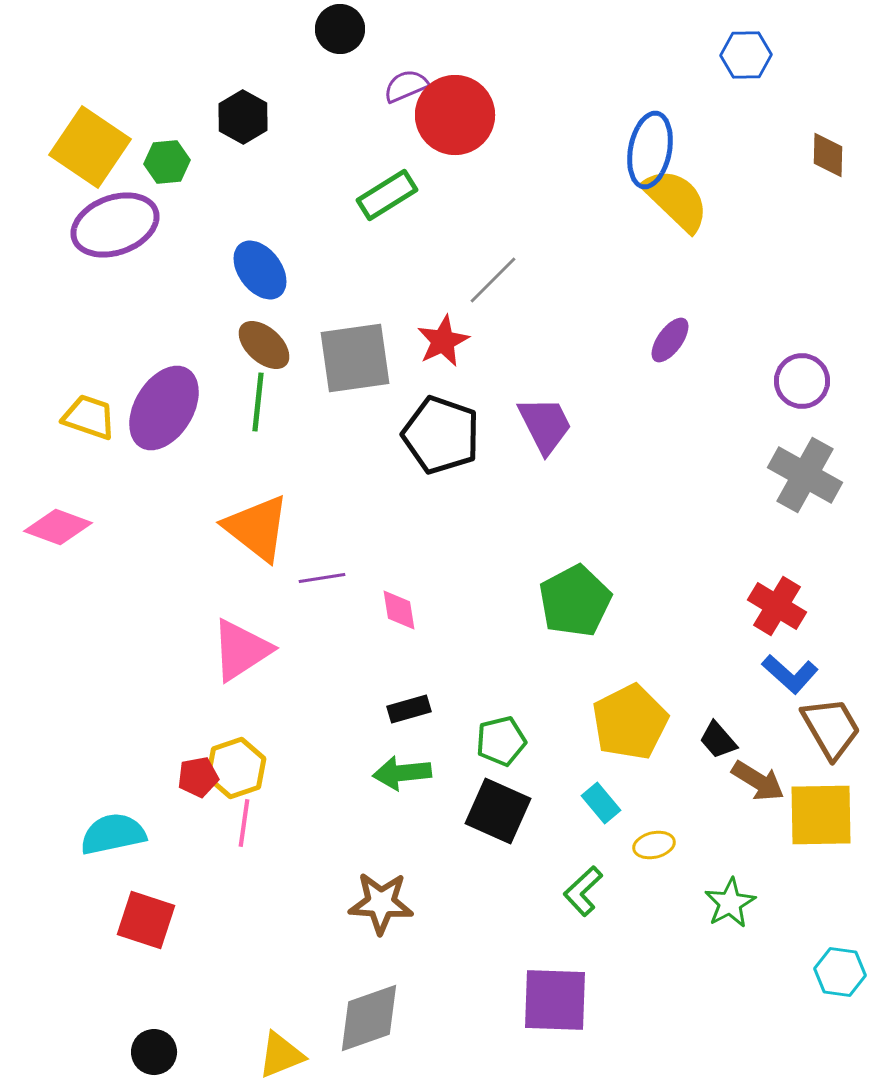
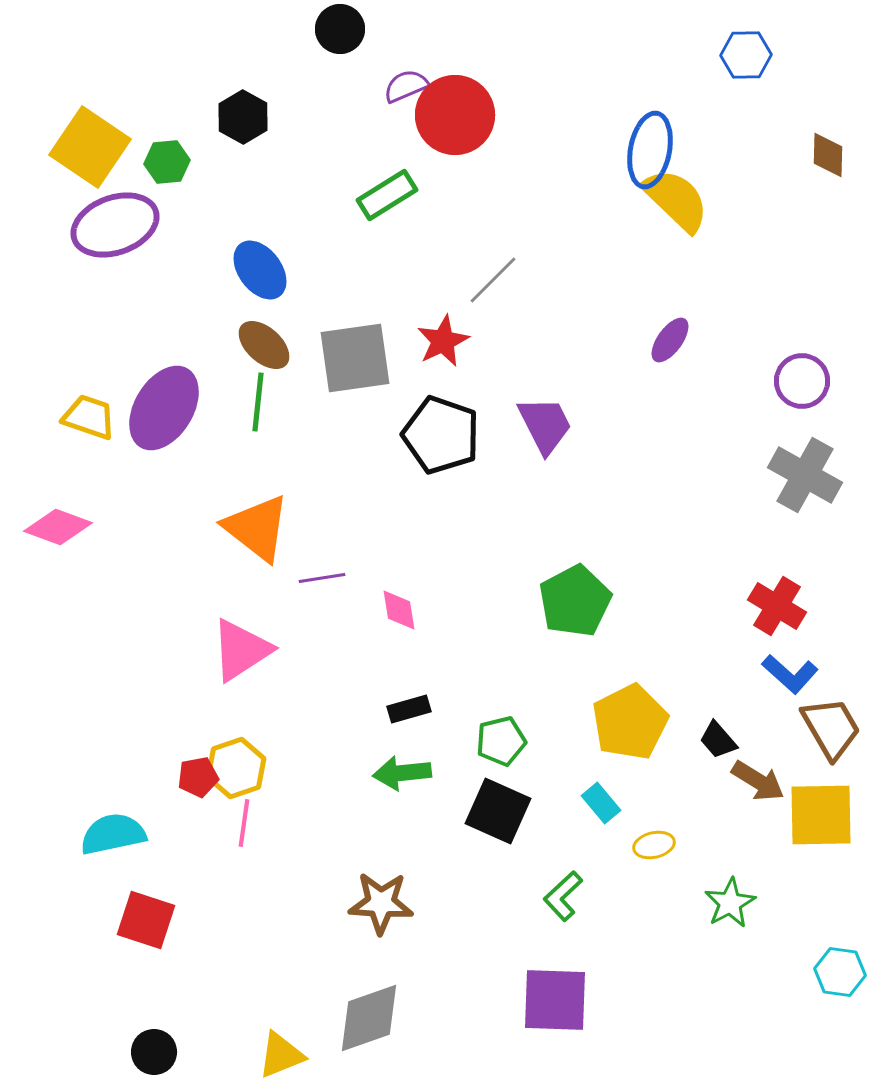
green L-shape at (583, 891): moved 20 px left, 5 px down
